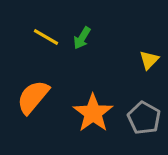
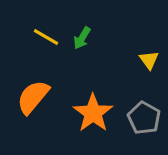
yellow triangle: rotated 20 degrees counterclockwise
